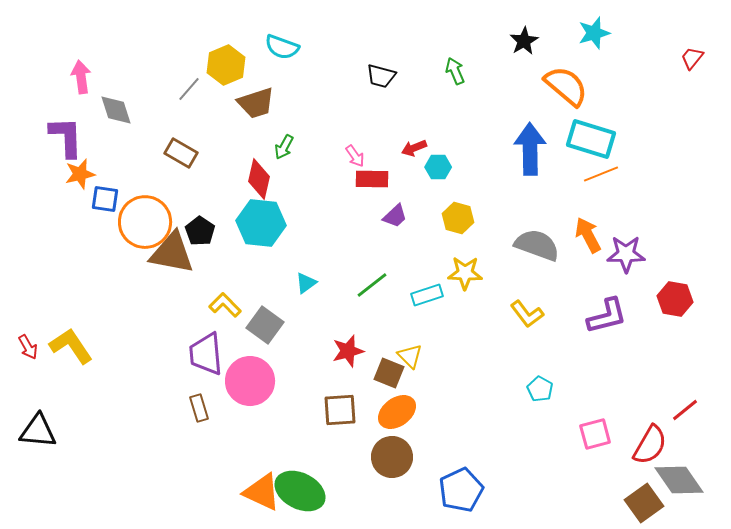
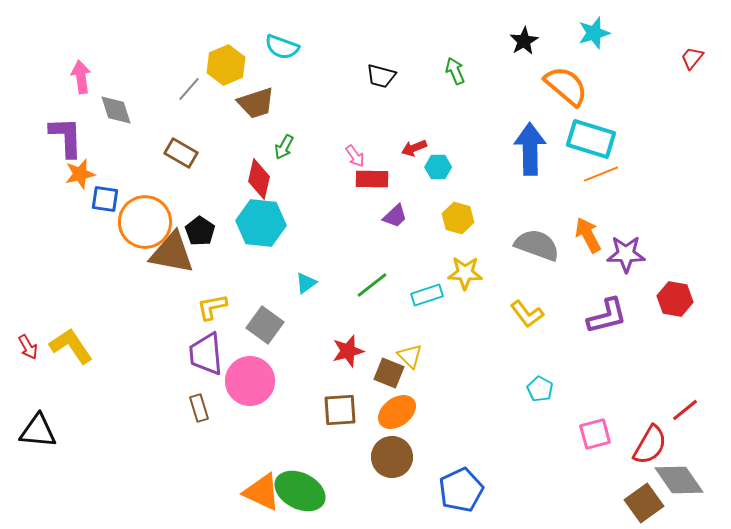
yellow L-shape at (225, 305): moved 13 px left, 2 px down; rotated 56 degrees counterclockwise
